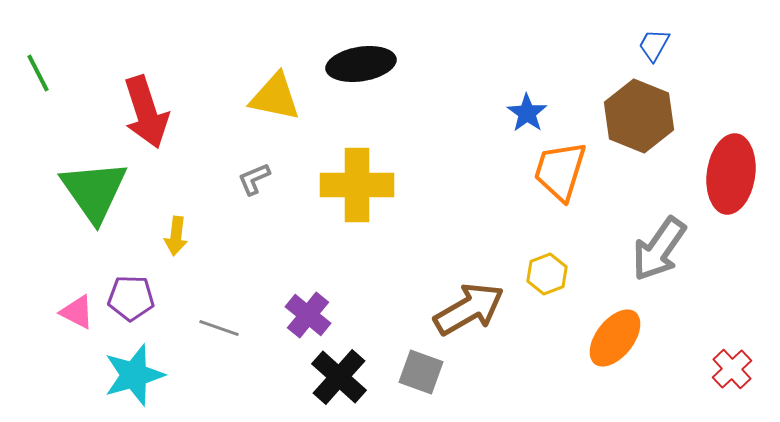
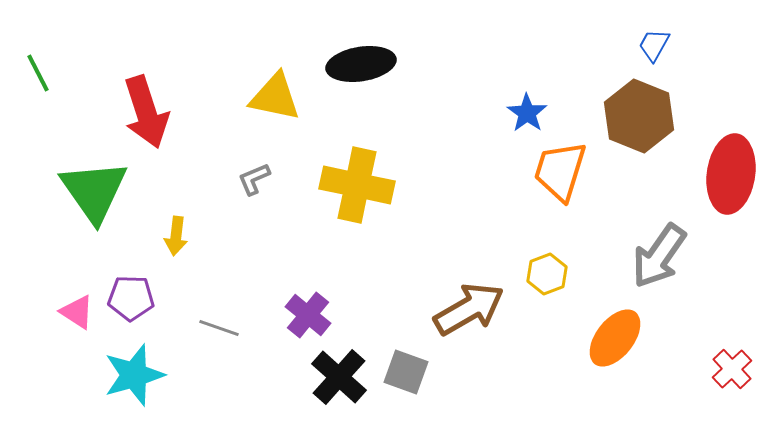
yellow cross: rotated 12 degrees clockwise
gray arrow: moved 7 px down
pink triangle: rotated 6 degrees clockwise
gray square: moved 15 px left
